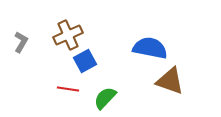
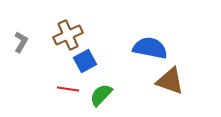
green semicircle: moved 4 px left, 3 px up
